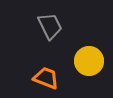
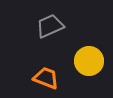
gray trapezoid: rotated 88 degrees counterclockwise
